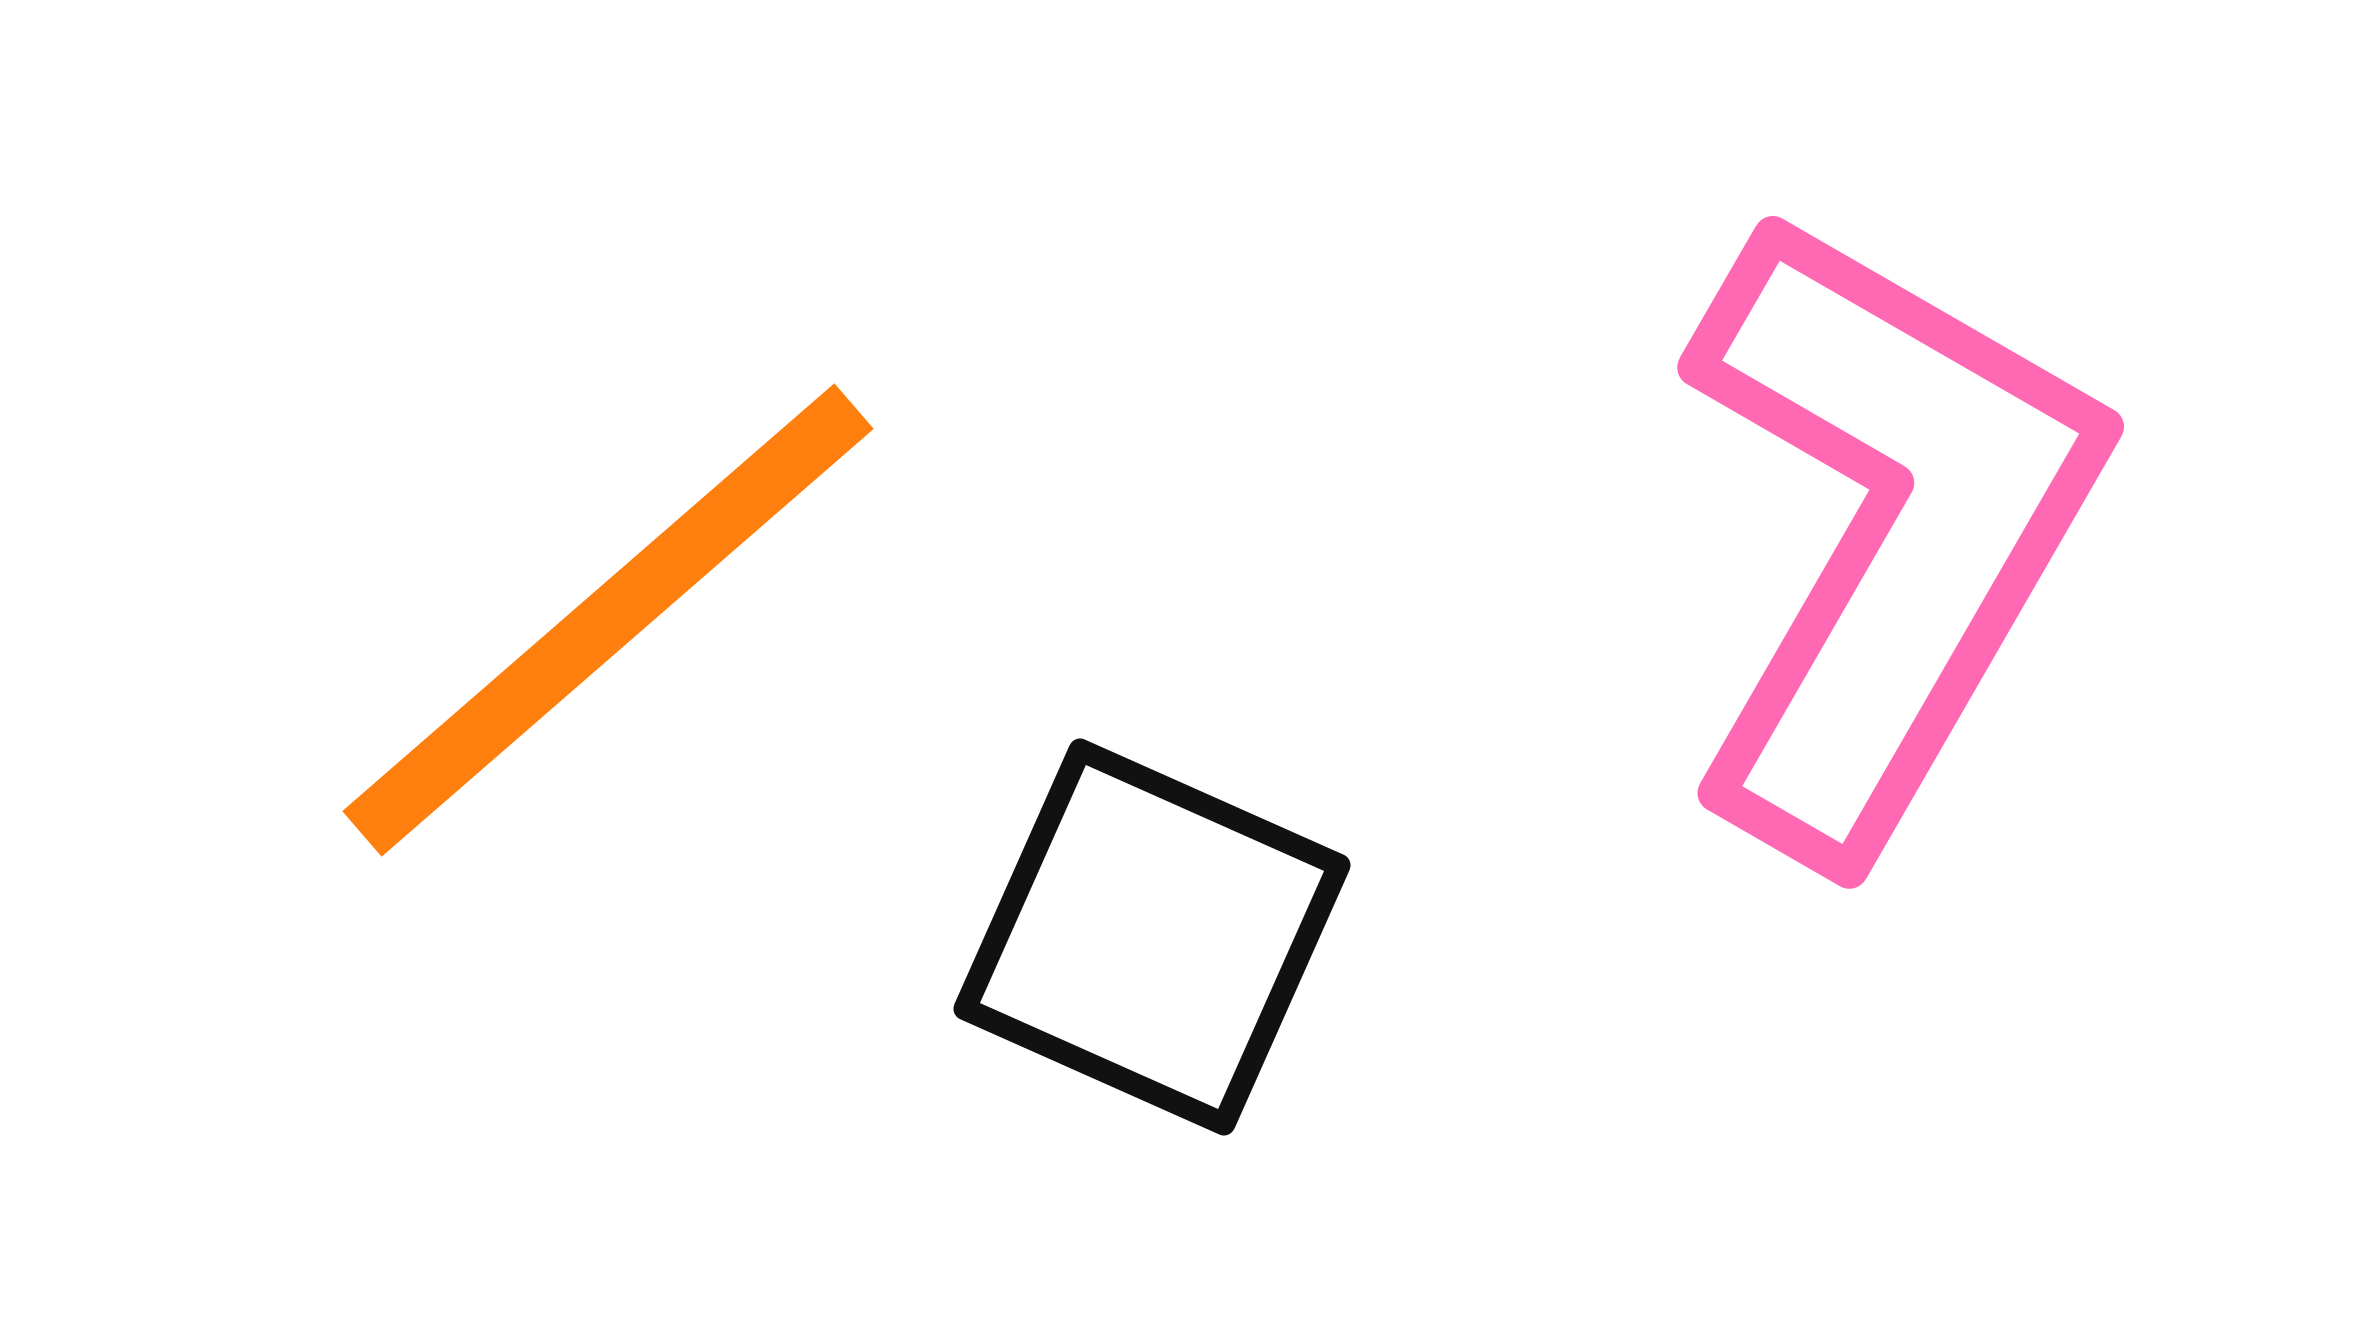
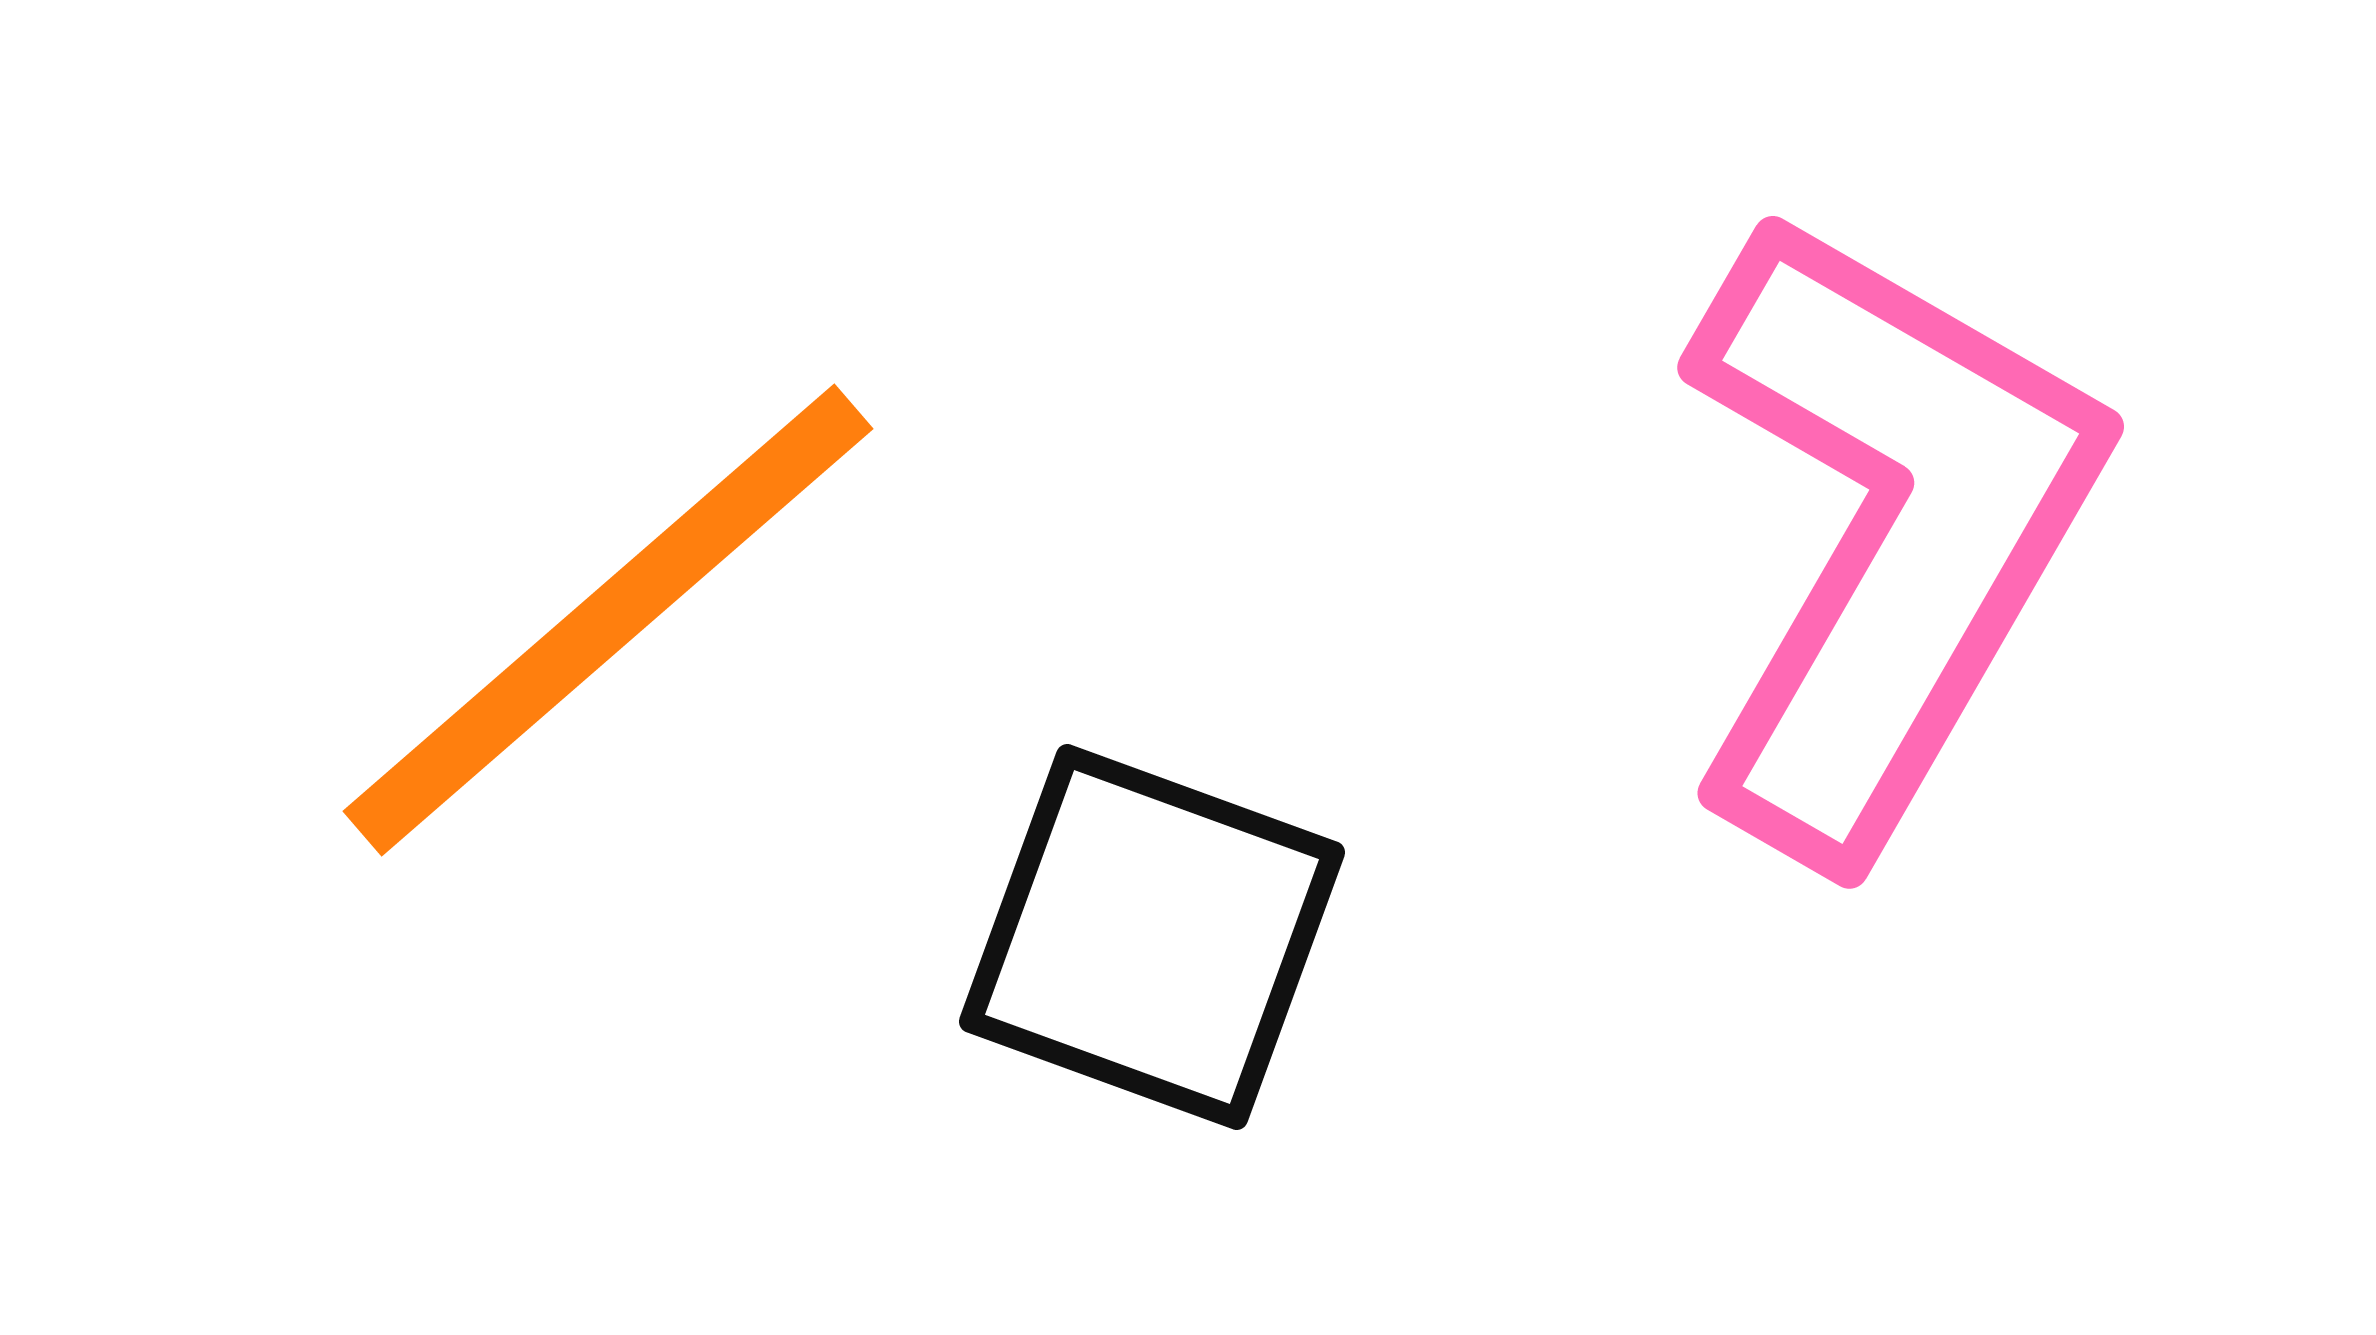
black square: rotated 4 degrees counterclockwise
